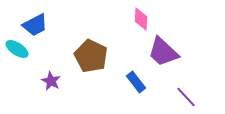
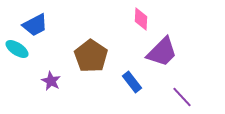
purple trapezoid: moved 1 px left; rotated 88 degrees counterclockwise
brown pentagon: rotated 8 degrees clockwise
blue rectangle: moved 4 px left
purple line: moved 4 px left
